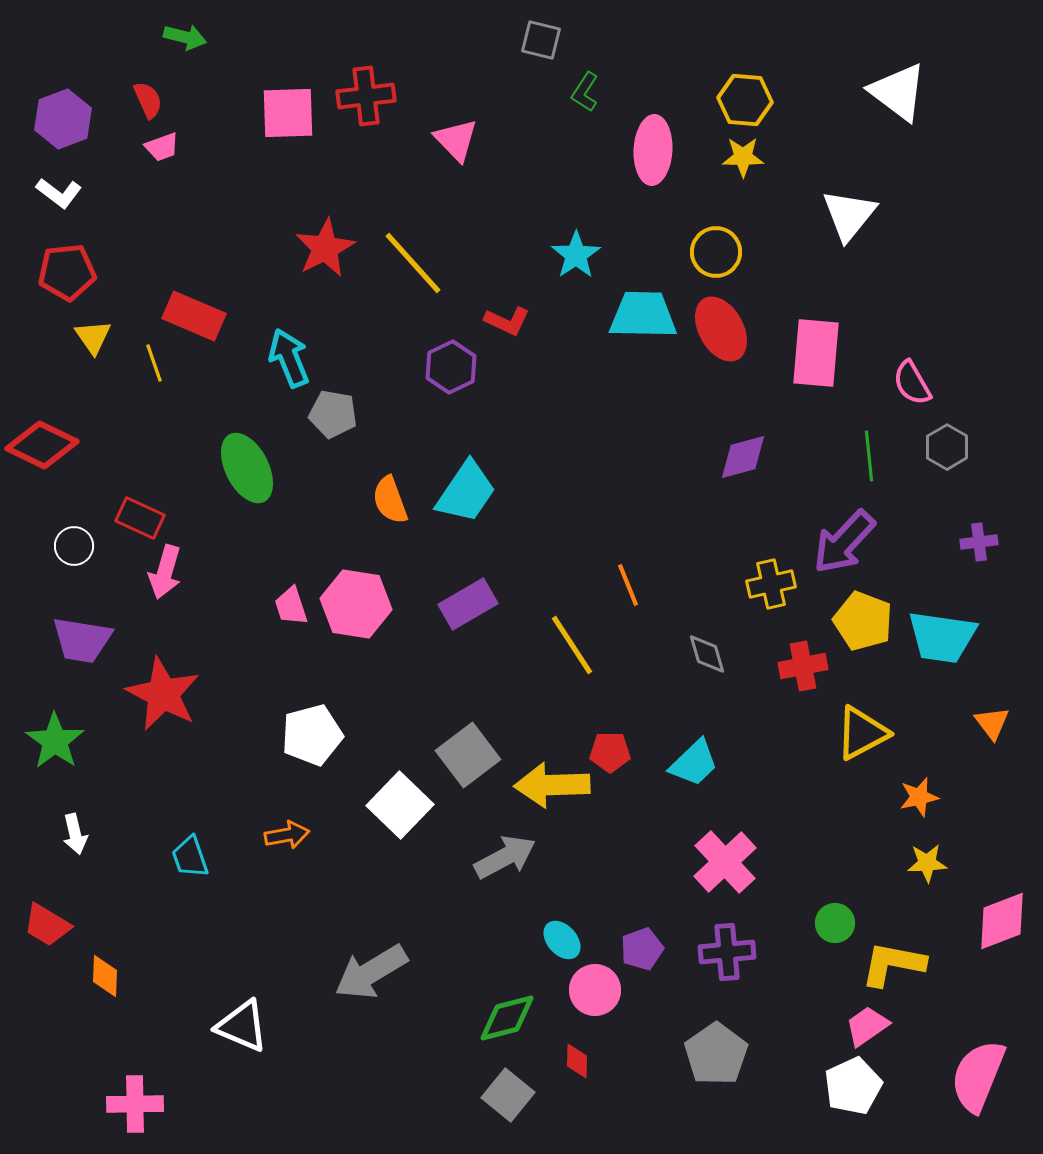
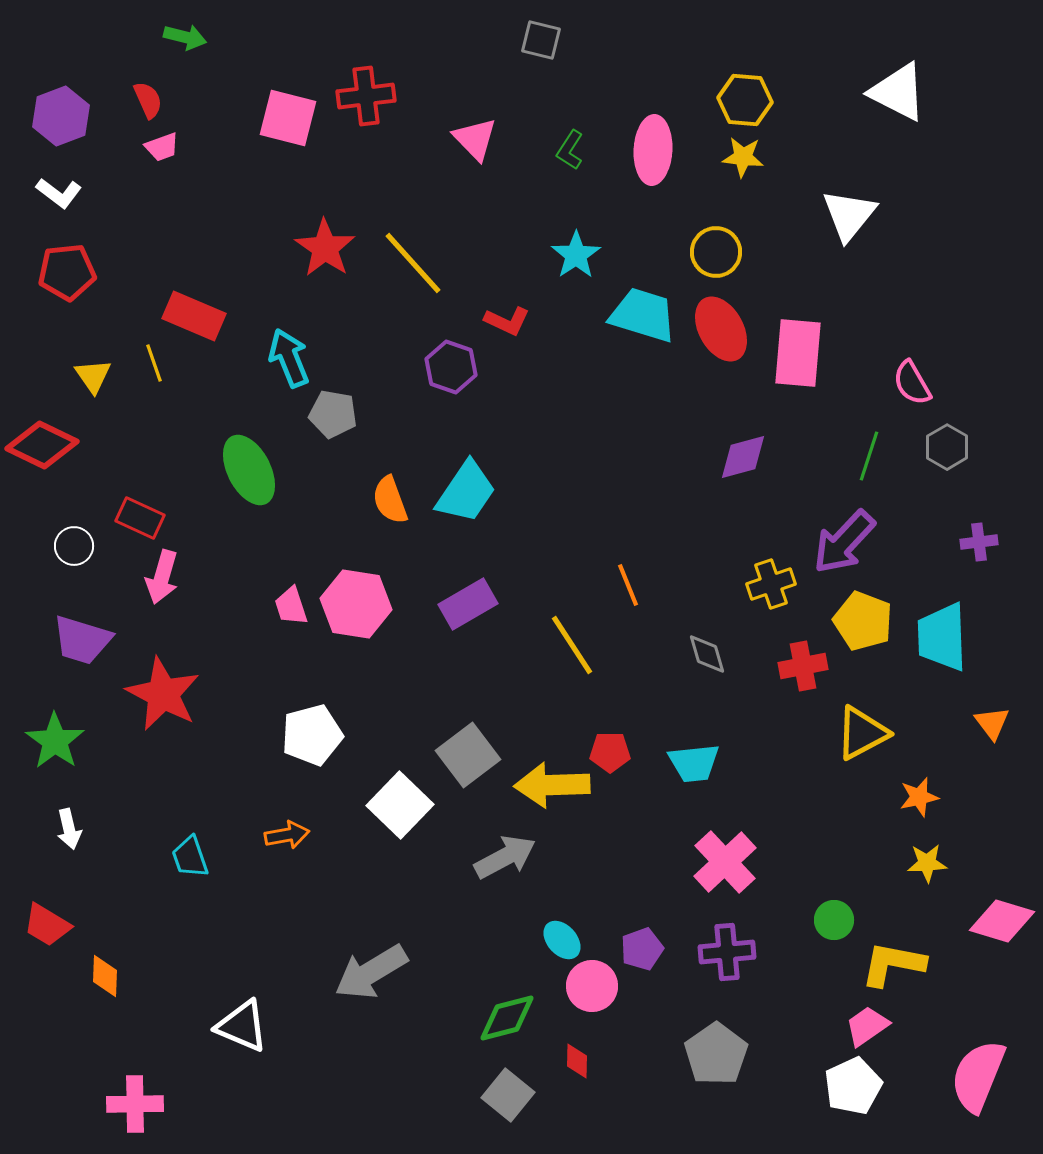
green L-shape at (585, 92): moved 15 px left, 58 px down
white triangle at (898, 92): rotated 10 degrees counterclockwise
pink square at (288, 113): moved 5 px down; rotated 16 degrees clockwise
purple hexagon at (63, 119): moved 2 px left, 3 px up
pink triangle at (456, 140): moved 19 px right, 1 px up
yellow star at (743, 157): rotated 6 degrees clockwise
red star at (325, 248): rotated 10 degrees counterclockwise
cyan trapezoid at (643, 315): rotated 16 degrees clockwise
yellow triangle at (93, 337): moved 39 px down
pink rectangle at (816, 353): moved 18 px left
purple hexagon at (451, 367): rotated 15 degrees counterclockwise
green line at (869, 456): rotated 24 degrees clockwise
green ellipse at (247, 468): moved 2 px right, 2 px down
pink arrow at (165, 572): moved 3 px left, 5 px down
yellow cross at (771, 584): rotated 6 degrees counterclockwise
cyan trapezoid at (942, 637): rotated 80 degrees clockwise
purple trapezoid at (82, 640): rotated 8 degrees clockwise
cyan trapezoid at (694, 763): rotated 38 degrees clockwise
white arrow at (75, 834): moved 6 px left, 5 px up
pink diamond at (1002, 921): rotated 38 degrees clockwise
green circle at (835, 923): moved 1 px left, 3 px up
pink circle at (595, 990): moved 3 px left, 4 px up
